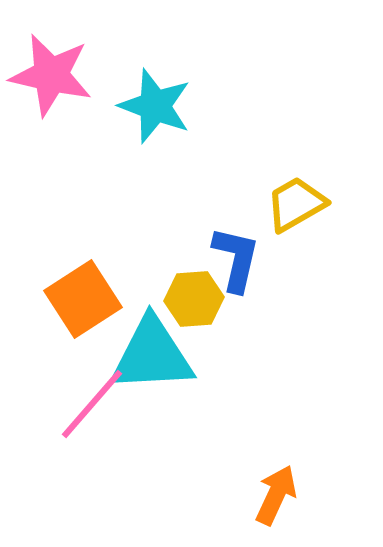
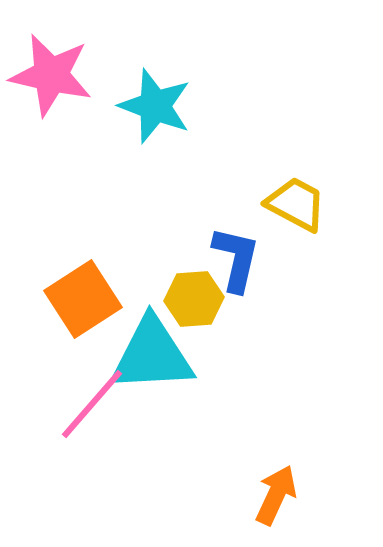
yellow trapezoid: rotated 58 degrees clockwise
